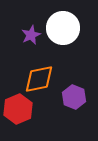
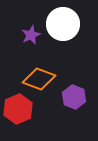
white circle: moved 4 px up
orange diamond: rotated 32 degrees clockwise
